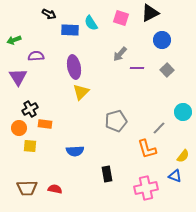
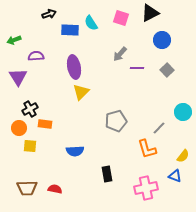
black arrow: rotated 48 degrees counterclockwise
